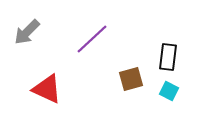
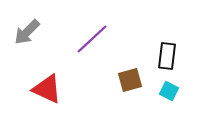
black rectangle: moved 1 px left, 1 px up
brown square: moved 1 px left, 1 px down
